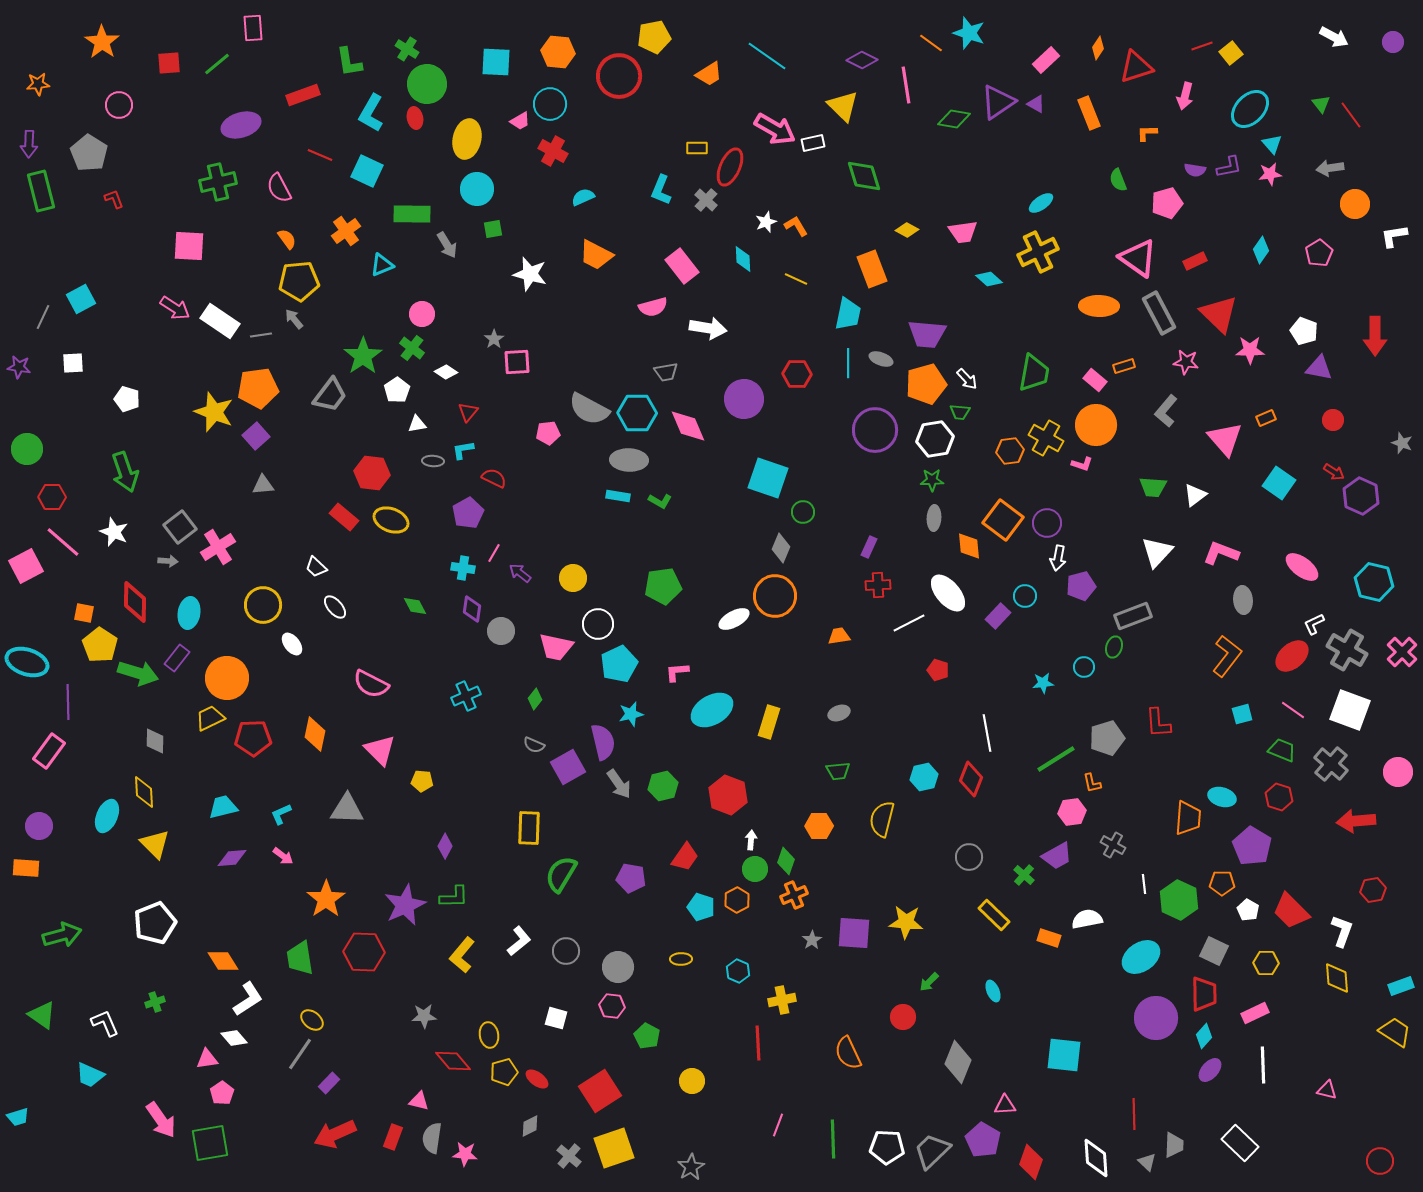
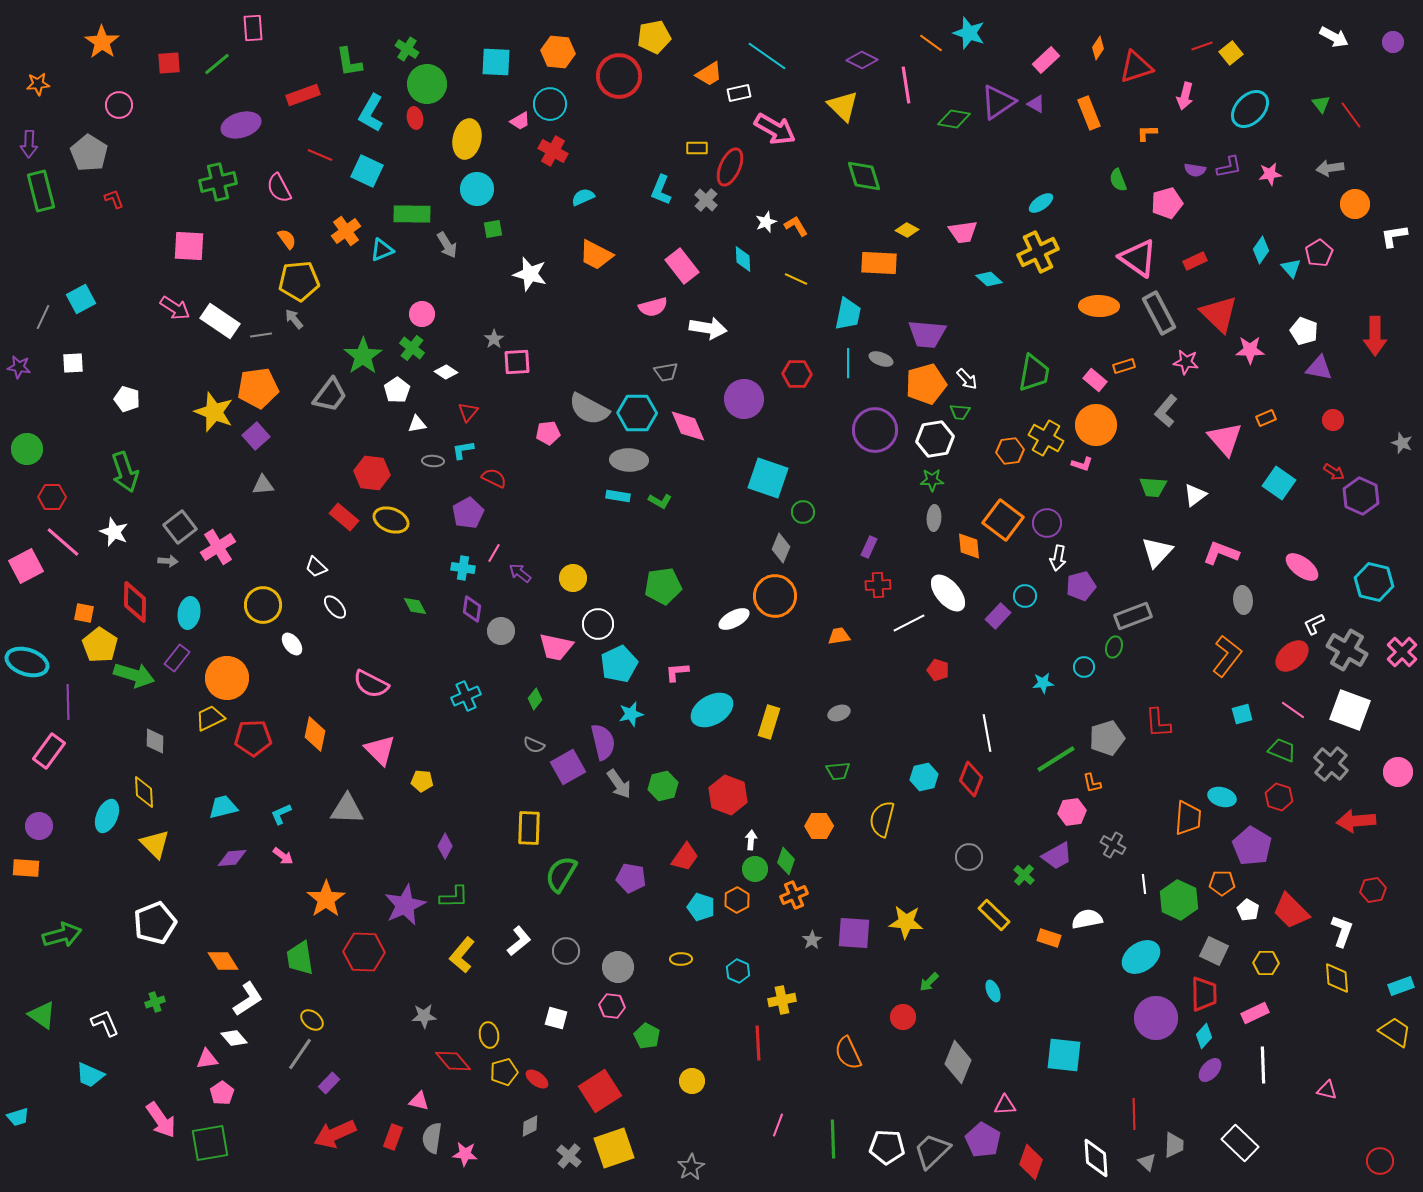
white rectangle at (813, 143): moved 74 px left, 50 px up
cyan triangle at (1272, 144): moved 19 px right, 124 px down
cyan triangle at (382, 265): moved 15 px up
orange rectangle at (872, 269): moved 7 px right, 6 px up; rotated 66 degrees counterclockwise
green arrow at (138, 673): moved 4 px left, 2 px down
